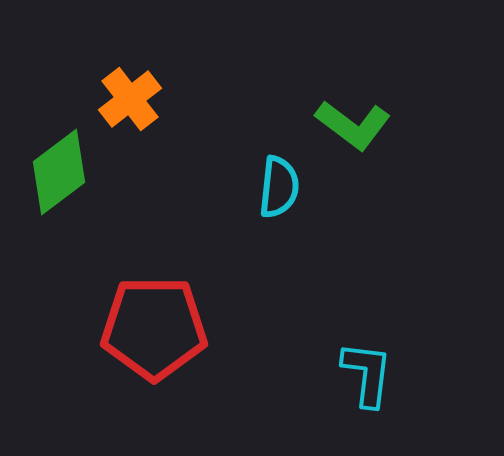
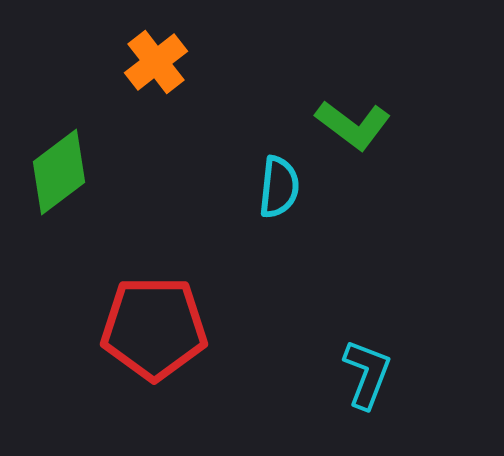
orange cross: moved 26 px right, 37 px up
cyan L-shape: rotated 14 degrees clockwise
